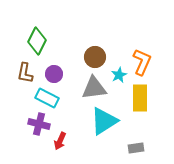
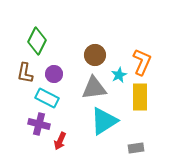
brown circle: moved 2 px up
yellow rectangle: moved 1 px up
